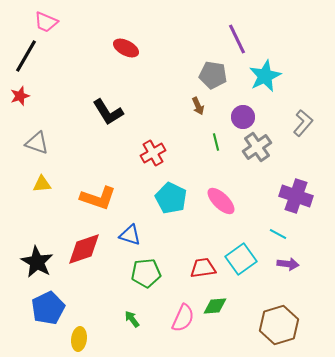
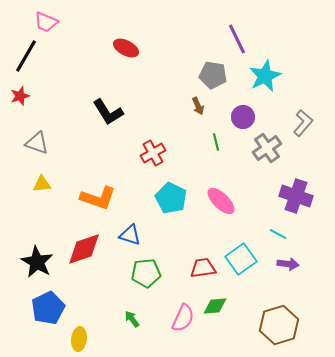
gray cross: moved 10 px right, 1 px down
